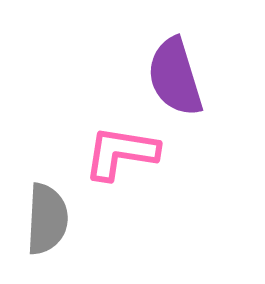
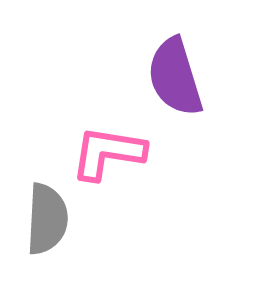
pink L-shape: moved 13 px left
